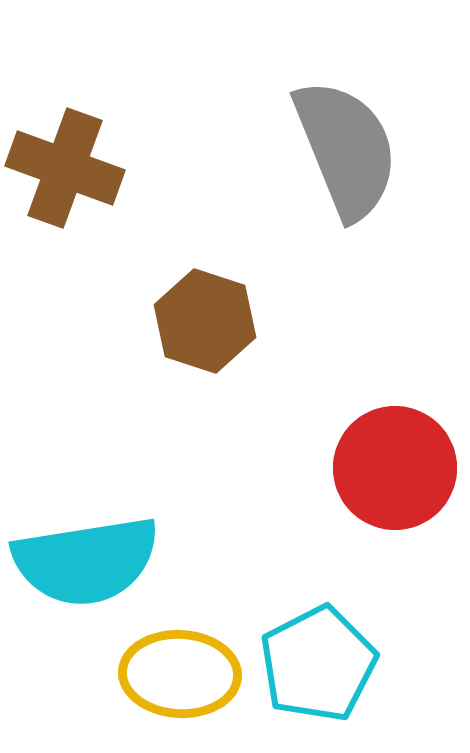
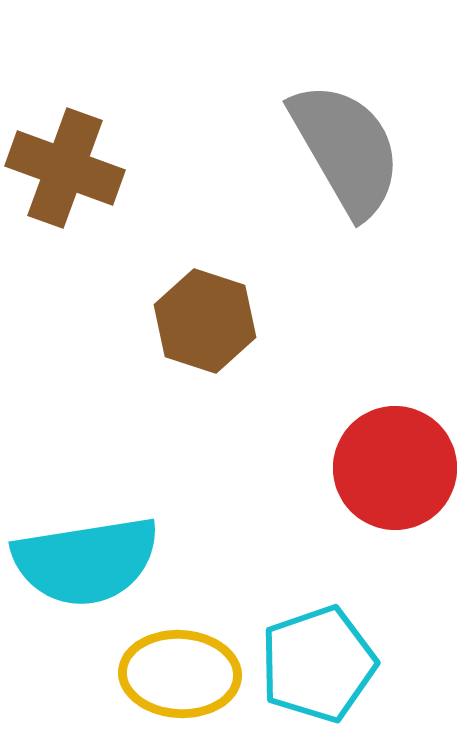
gray semicircle: rotated 8 degrees counterclockwise
cyan pentagon: rotated 8 degrees clockwise
